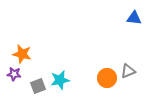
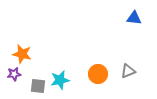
purple star: rotated 16 degrees counterclockwise
orange circle: moved 9 px left, 4 px up
gray square: rotated 28 degrees clockwise
